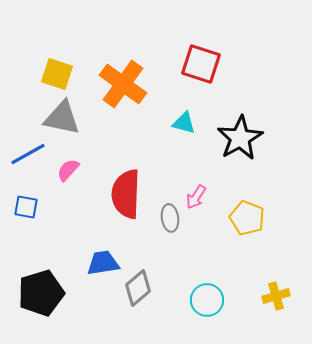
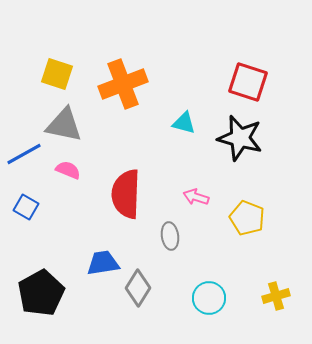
red square: moved 47 px right, 18 px down
orange cross: rotated 33 degrees clockwise
gray triangle: moved 2 px right, 7 px down
black star: rotated 27 degrees counterclockwise
blue line: moved 4 px left
pink semicircle: rotated 70 degrees clockwise
pink arrow: rotated 75 degrees clockwise
blue square: rotated 20 degrees clockwise
gray ellipse: moved 18 px down
gray diamond: rotated 18 degrees counterclockwise
black pentagon: rotated 12 degrees counterclockwise
cyan circle: moved 2 px right, 2 px up
